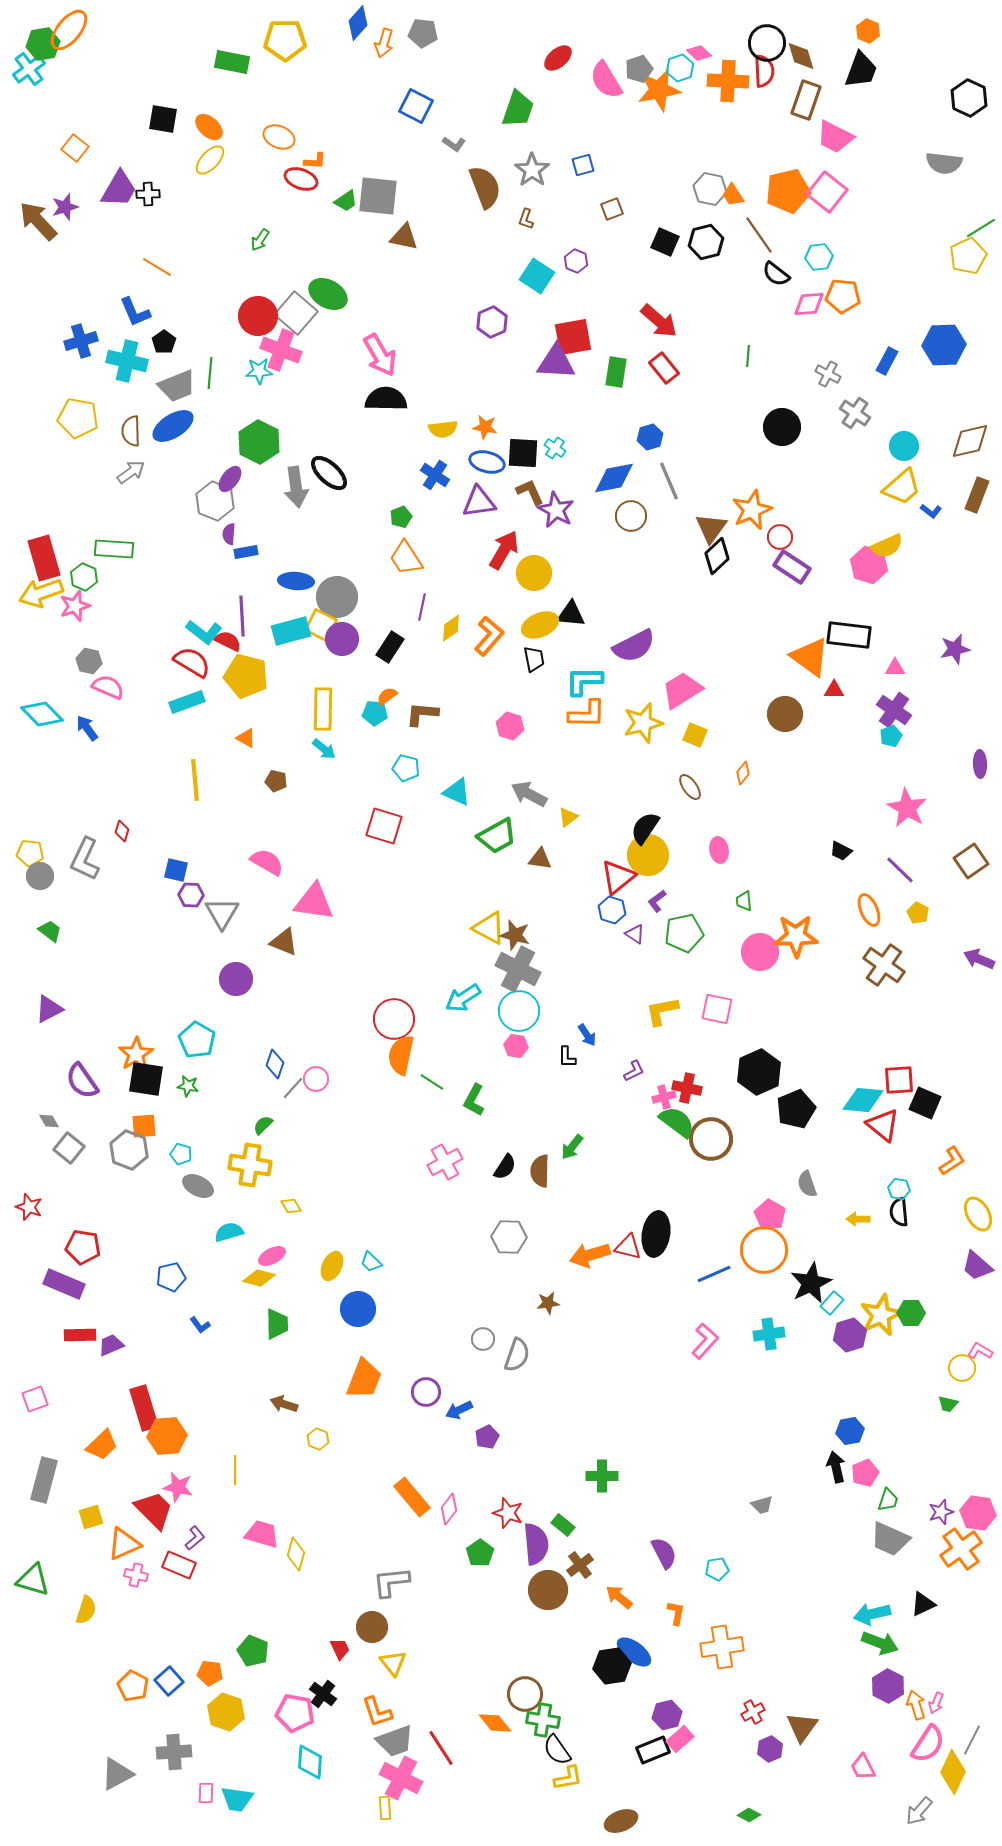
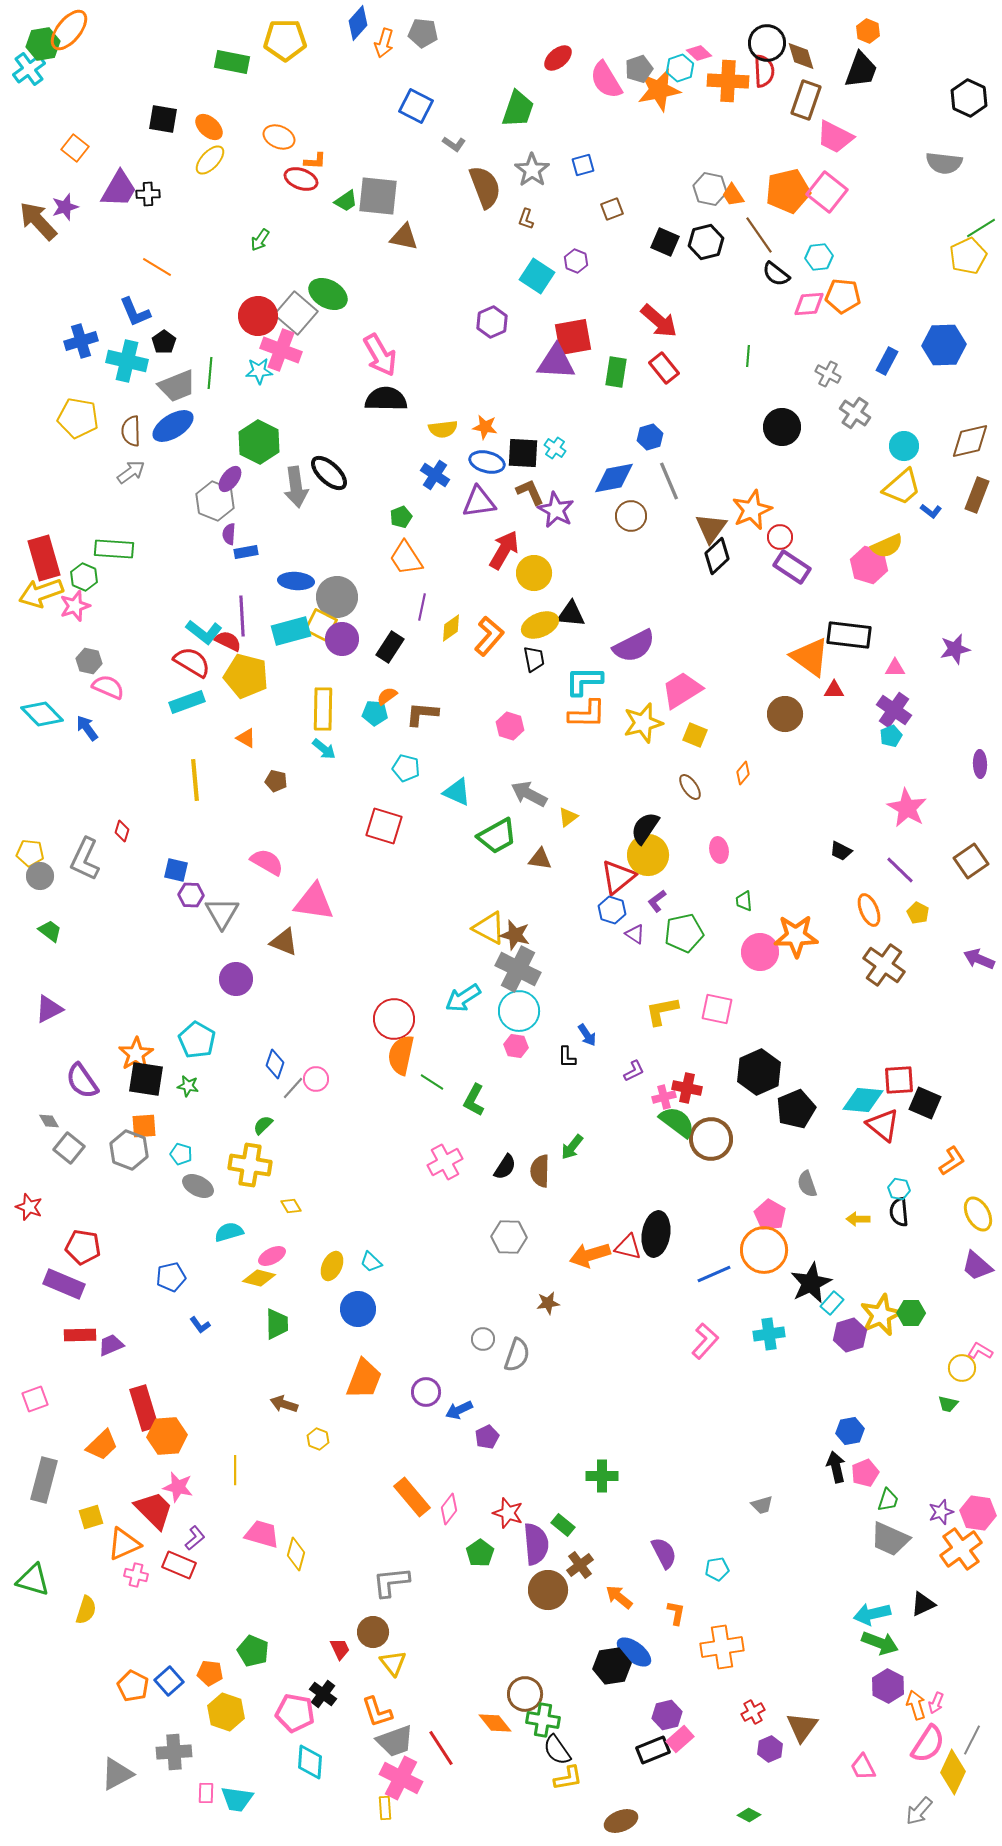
brown circle at (372, 1627): moved 1 px right, 5 px down
